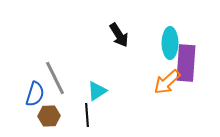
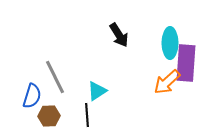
gray line: moved 1 px up
blue semicircle: moved 3 px left, 2 px down
